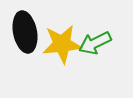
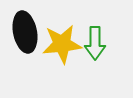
green arrow: rotated 64 degrees counterclockwise
